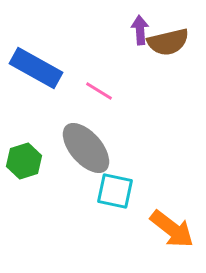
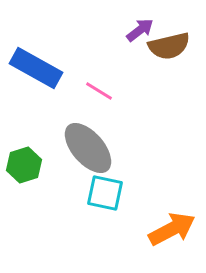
purple arrow: rotated 56 degrees clockwise
brown semicircle: moved 1 px right, 4 px down
gray ellipse: moved 2 px right
green hexagon: moved 4 px down
cyan square: moved 10 px left, 2 px down
orange arrow: rotated 66 degrees counterclockwise
